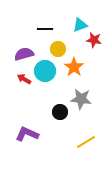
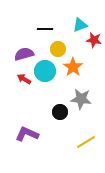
orange star: moved 1 px left
